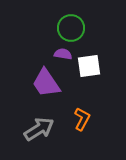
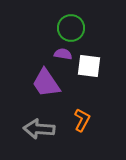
white square: rotated 15 degrees clockwise
orange L-shape: moved 1 px down
gray arrow: rotated 144 degrees counterclockwise
